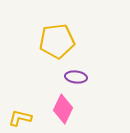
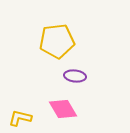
purple ellipse: moved 1 px left, 1 px up
pink diamond: rotated 56 degrees counterclockwise
